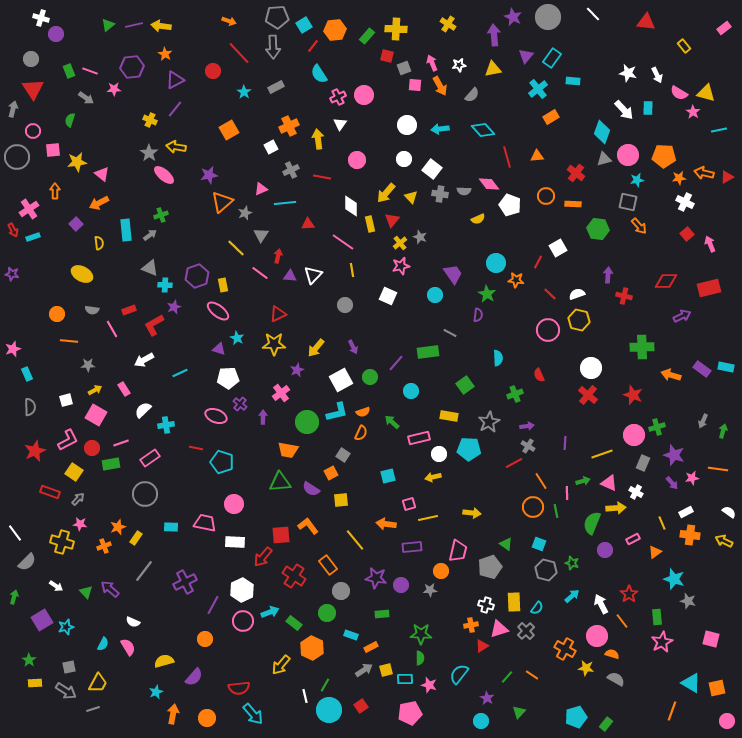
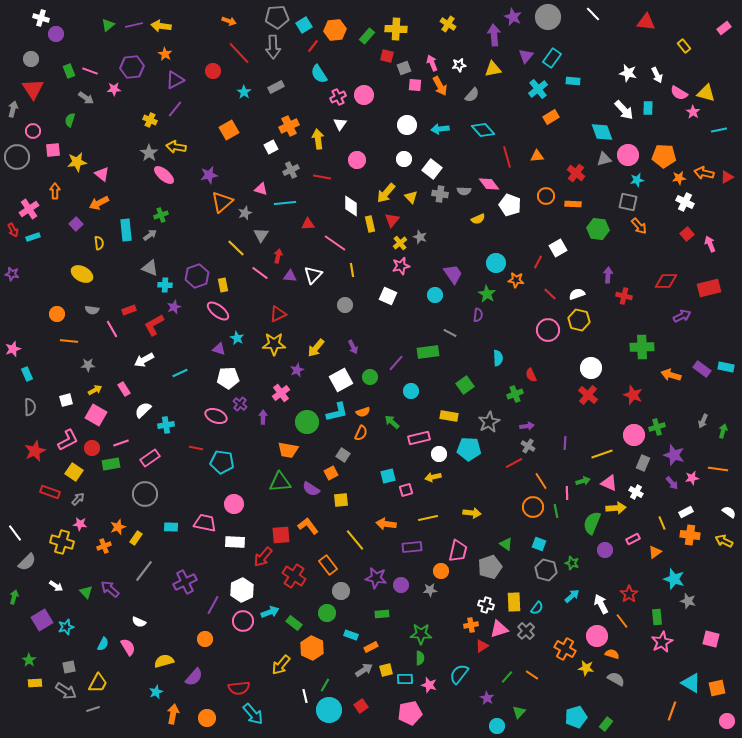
cyan diamond at (602, 132): rotated 40 degrees counterclockwise
pink triangle at (261, 189): rotated 40 degrees clockwise
pink line at (343, 242): moved 8 px left, 1 px down
red semicircle at (539, 375): moved 8 px left
cyan pentagon at (222, 462): rotated 10 degrees counterclockwise
pink square at (409, 504): moved 3 px left, 14 px up
white semicircle at (133, 622): moved 6 px right
cyan circle at (481, 721): moved 16 px right, 5 px down
